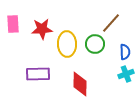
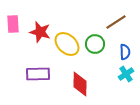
brown line: moved 5 px right, 1 px up; rotated 15 degrees clockwise
red star: moved 2 px left, 3 px down; rotated 20 degrees clockwise
yellow ellipse: rotated 45 degrees counterclockwise
cyan cross: rotated 14 degrees counterclockwise
